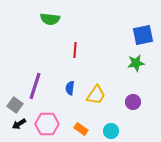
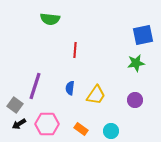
purple circle: moved 2 px right, 2 px up
